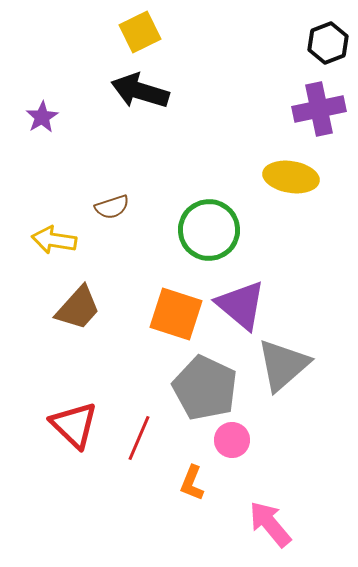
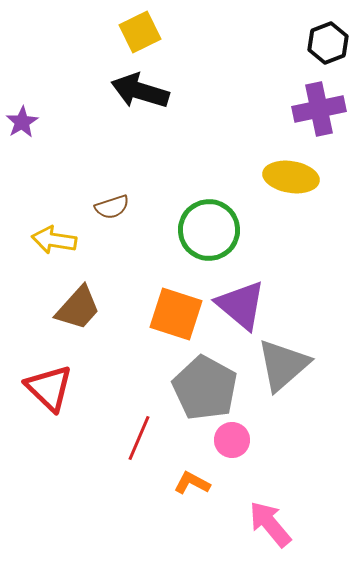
purple star: moved 20 px left, 5 px down
gray pentagon: rotated 4 degrees clockwise
red triangle: moved 25 px left, 37 px up
orange L-shape: rotated 96 degrees clockwise
